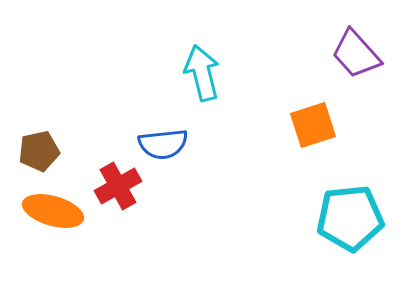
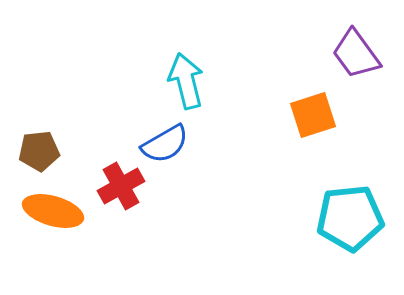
purple trapezoid: rotated 6 degrees clockwise
cyan arrow: moved 16 px left, 8 px down
orange square: moved 10 px up
blue semicircle: moved 2 px right; rotated 24 degrees counterclockwise
brown pentagon: rotated 6 degrees clockwise
red cross: moved 3 px right
